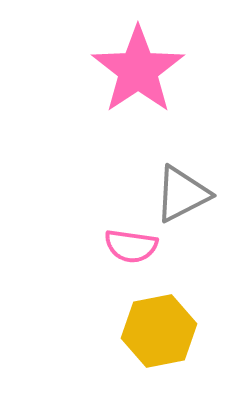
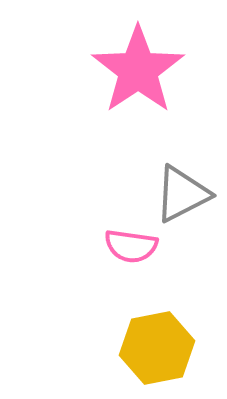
yellow hexagon: moved 2 px left, 17 px down
